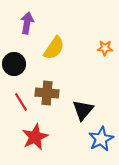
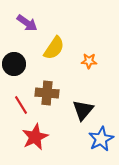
purple arrow: rotated 115 degrees clockwise
orange star: moved 16 px left, 13 px down
red line: moved 3 px down
